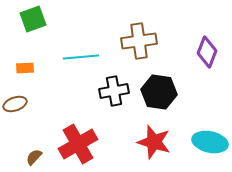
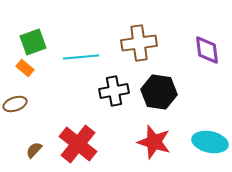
green square: moved 23 px down
brown cross: moved 2 px down
purple diamond: moved 2 px up; rotated 28 degrees counterclockwise
orange rectangle: rotated 42 degrees clockwise
red cross: rotated 21 degrees counterclockwise
brown semicircle: moved 7 px up
